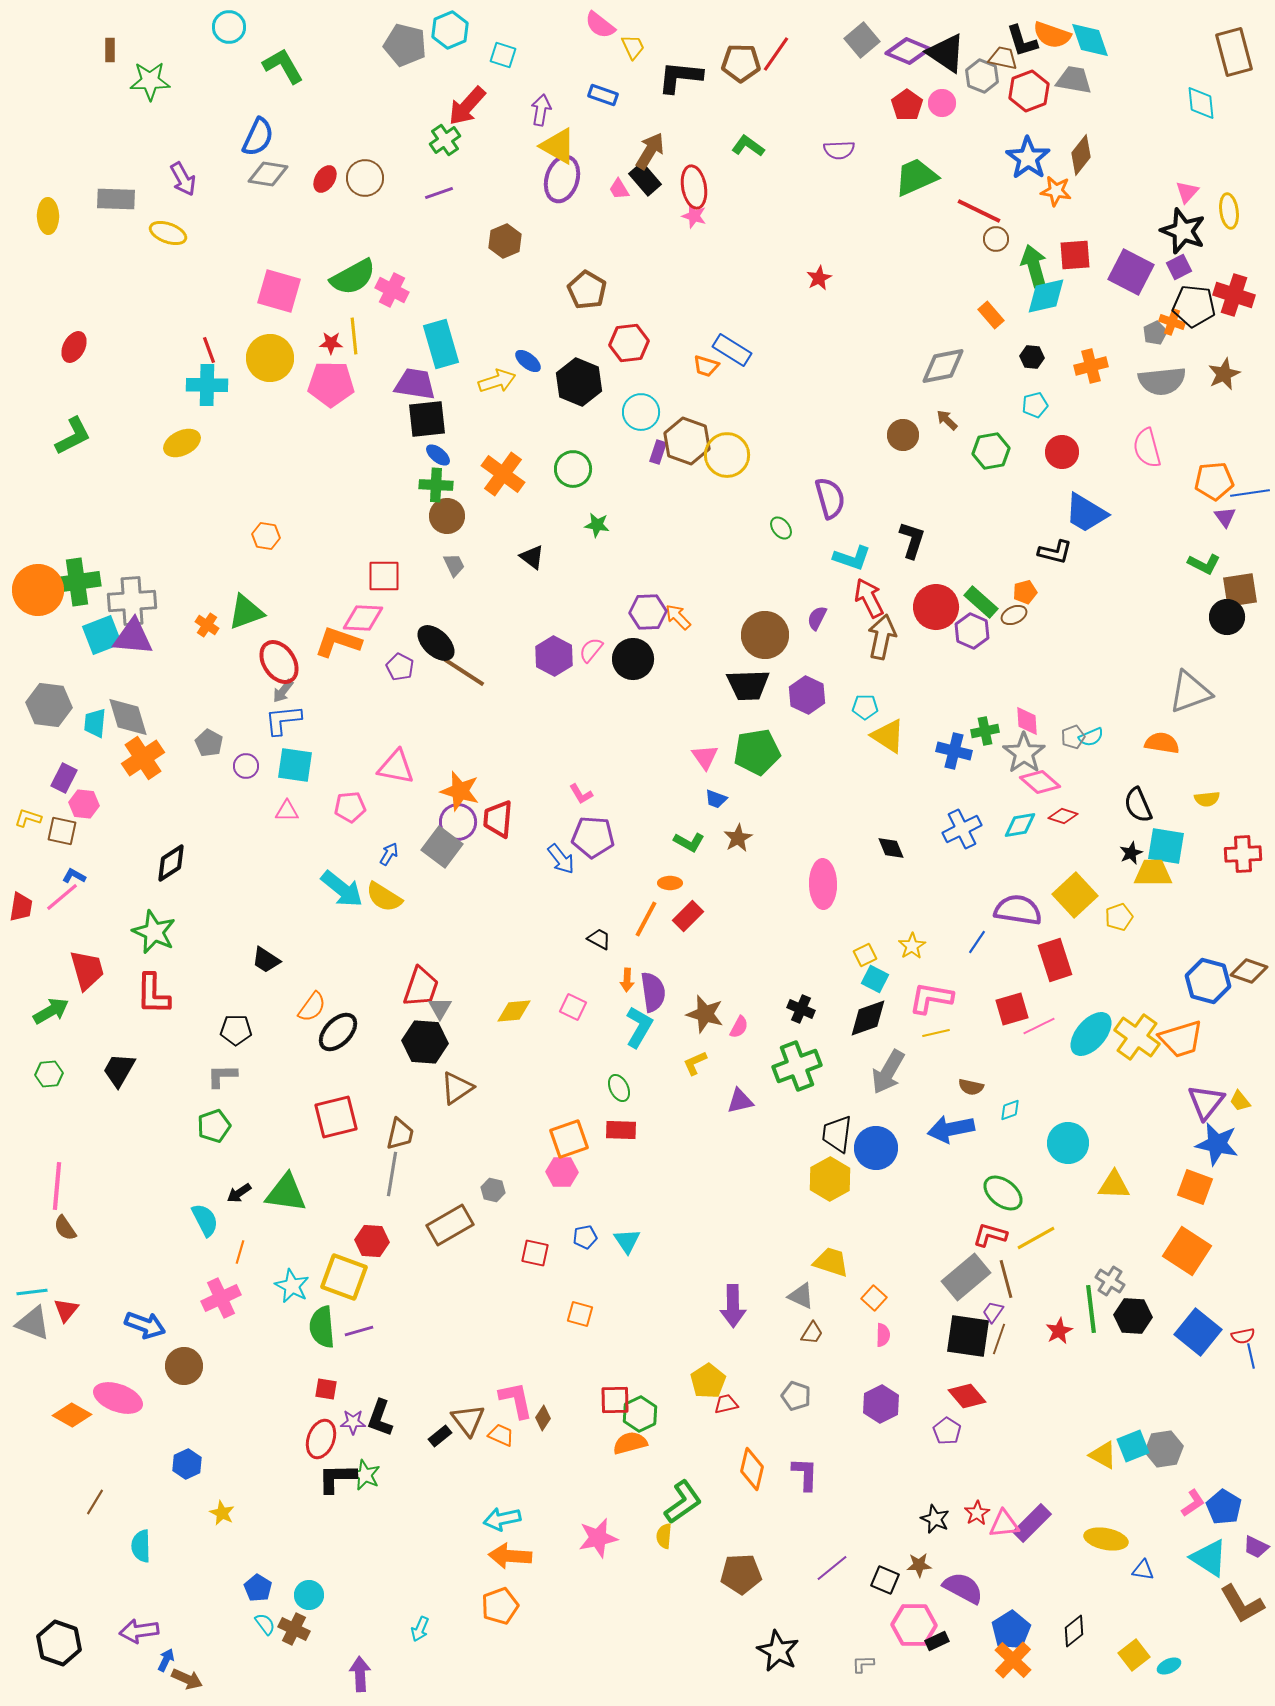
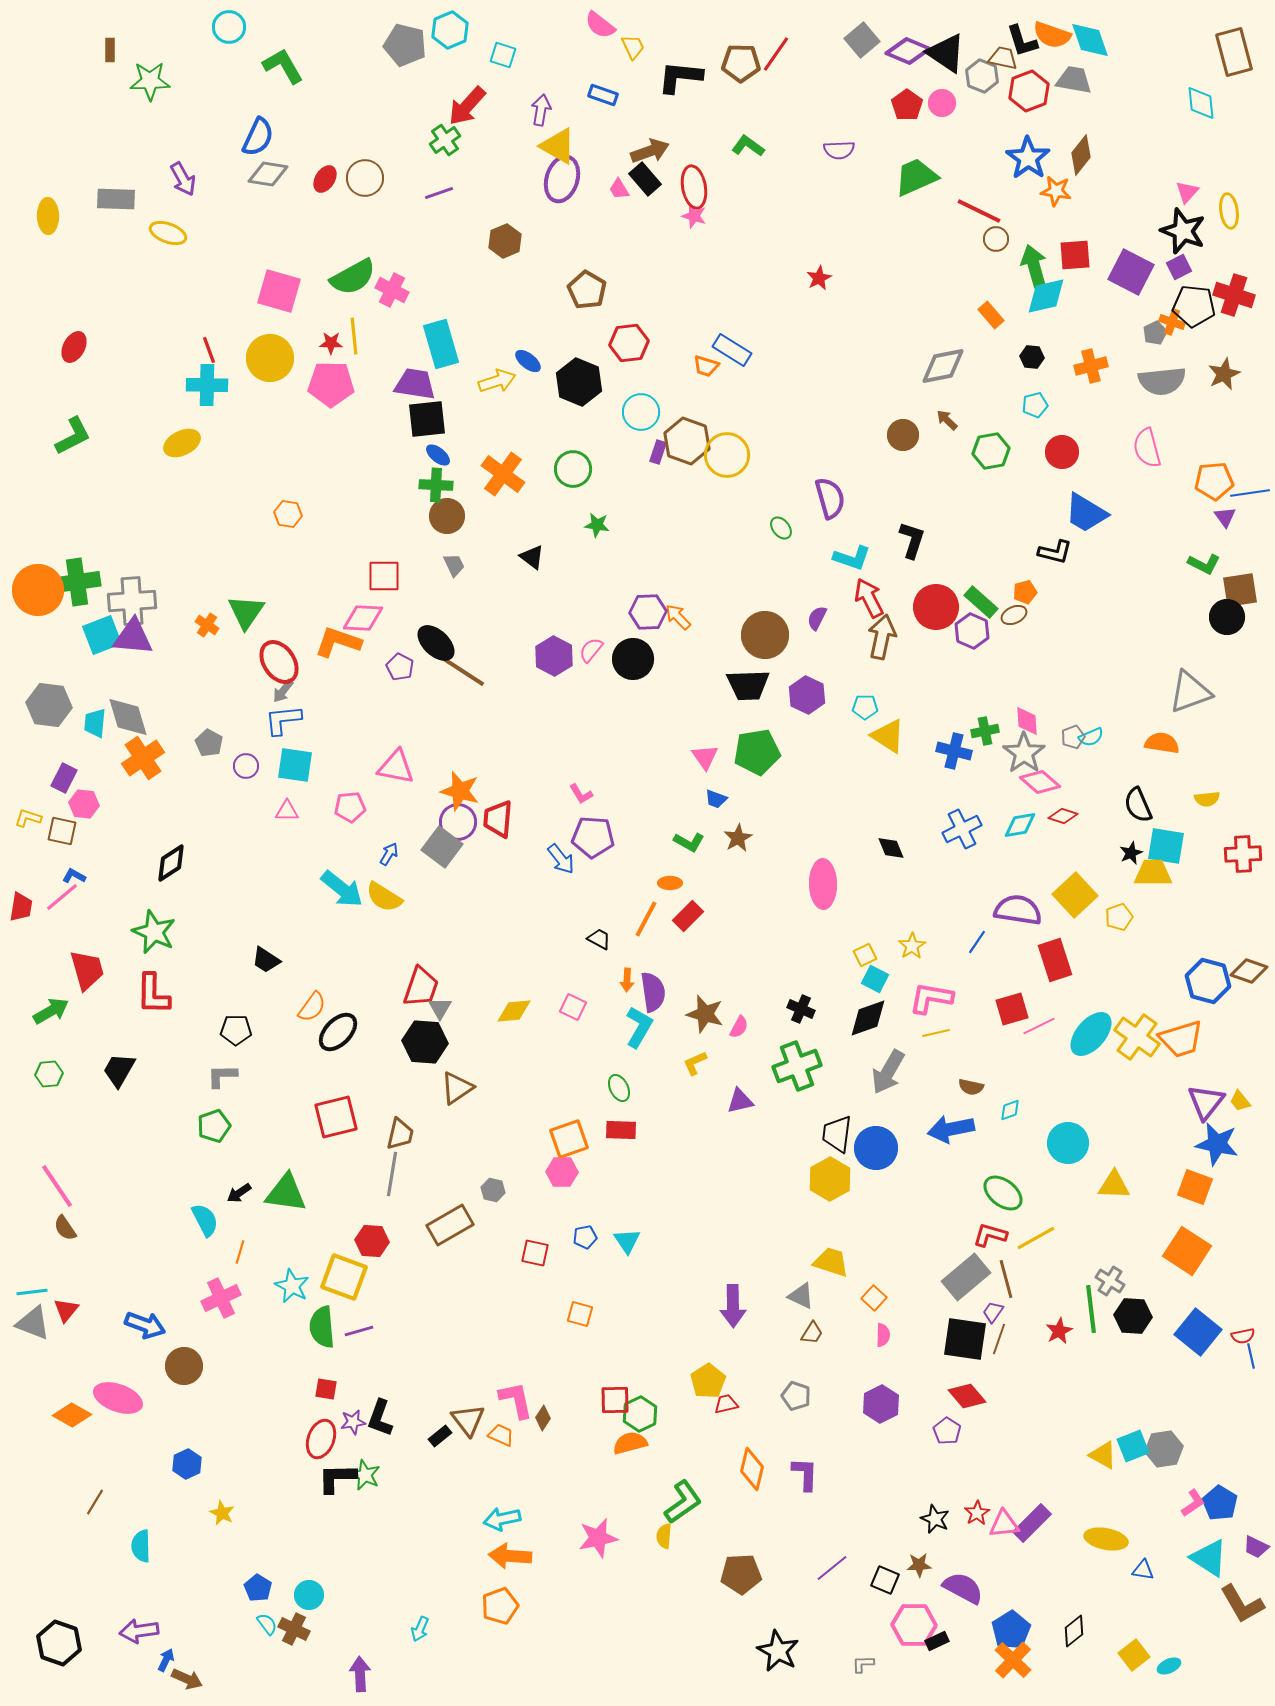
brown arrow at (650, 151): rotated 39 degrees clockwise
orange hexagon at (266, 536): moved 22 px right, 22 px up
green triangle at (246, 612): rotated 36 degrees counterclockwise
pink line at (57, 1186): rotated 39 degrees counterclockwise
black square at (968, 1336): moved 3 px left, 3 px down
purple star at (353, 1422): rotated 10 degrees counterclockwise
blue pentagon at (1224, 1507): moved 4 px left, 4 px up
cyan semicircle at (265, 1624): moved 2 px right
